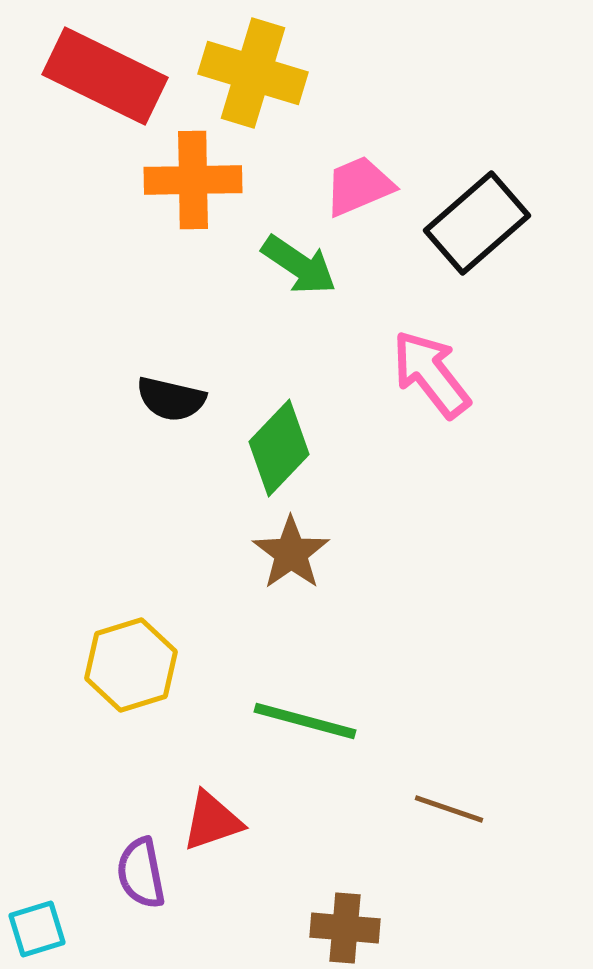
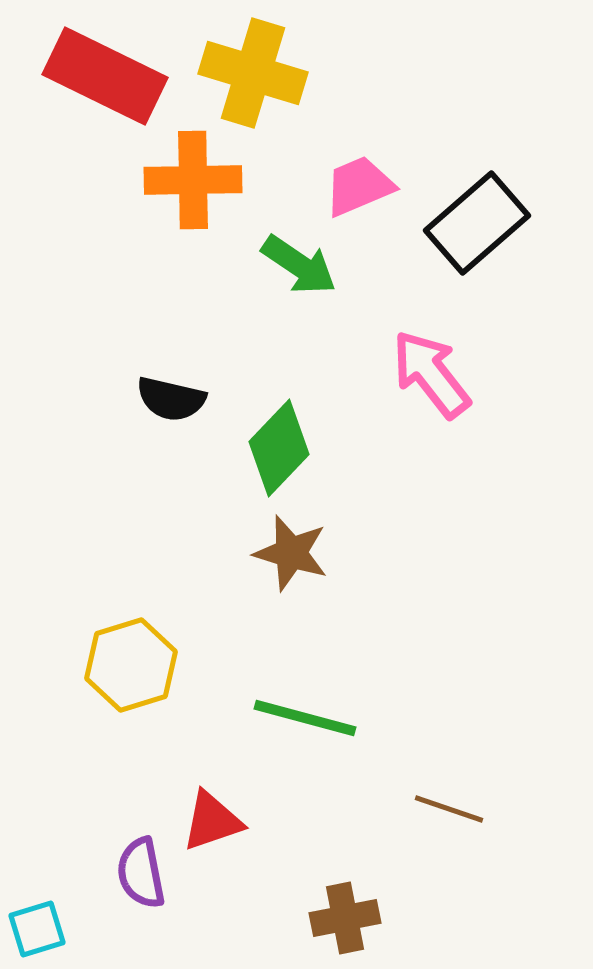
brown star: rotated 20 degrees counterclockwise
green line: moved 3 px up
brown cross: moved 10 px up; rotated 16 degrees counterclockwise
